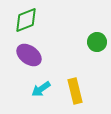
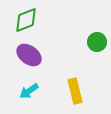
cyan arrow: moved 12 px left, 2 px down
